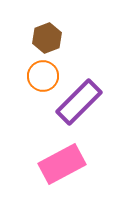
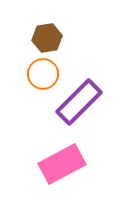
brown hexagon: rotated 12 degrees clockwise
orange circle: moved 2 px up
